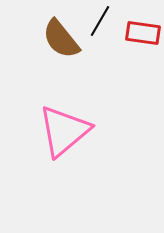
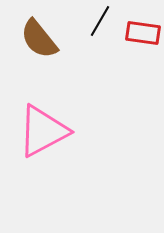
brown semicircle: moved 22 px left
pink triangle: moved 21 px left; rotated 12 degrees clockwise
